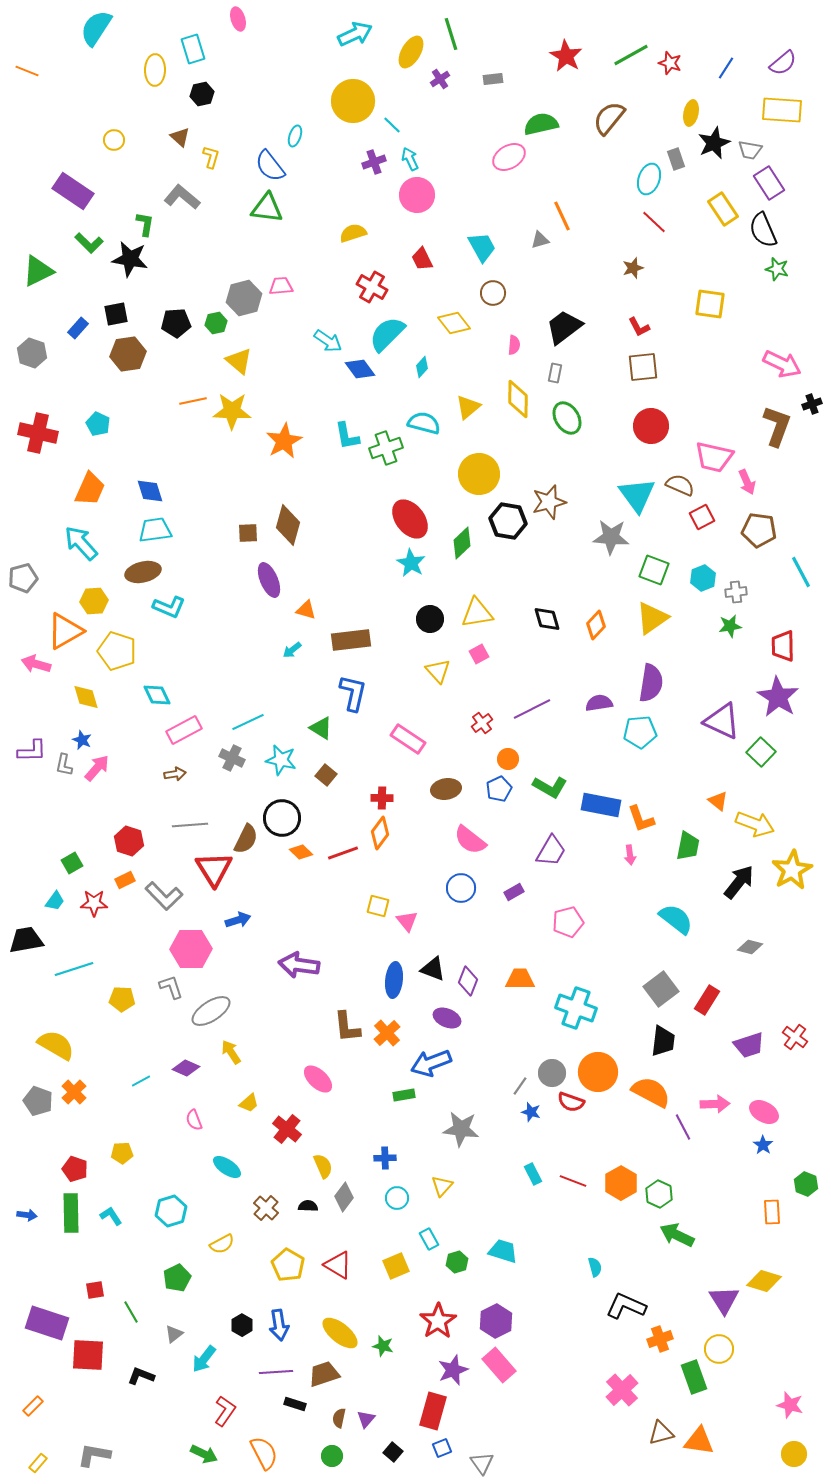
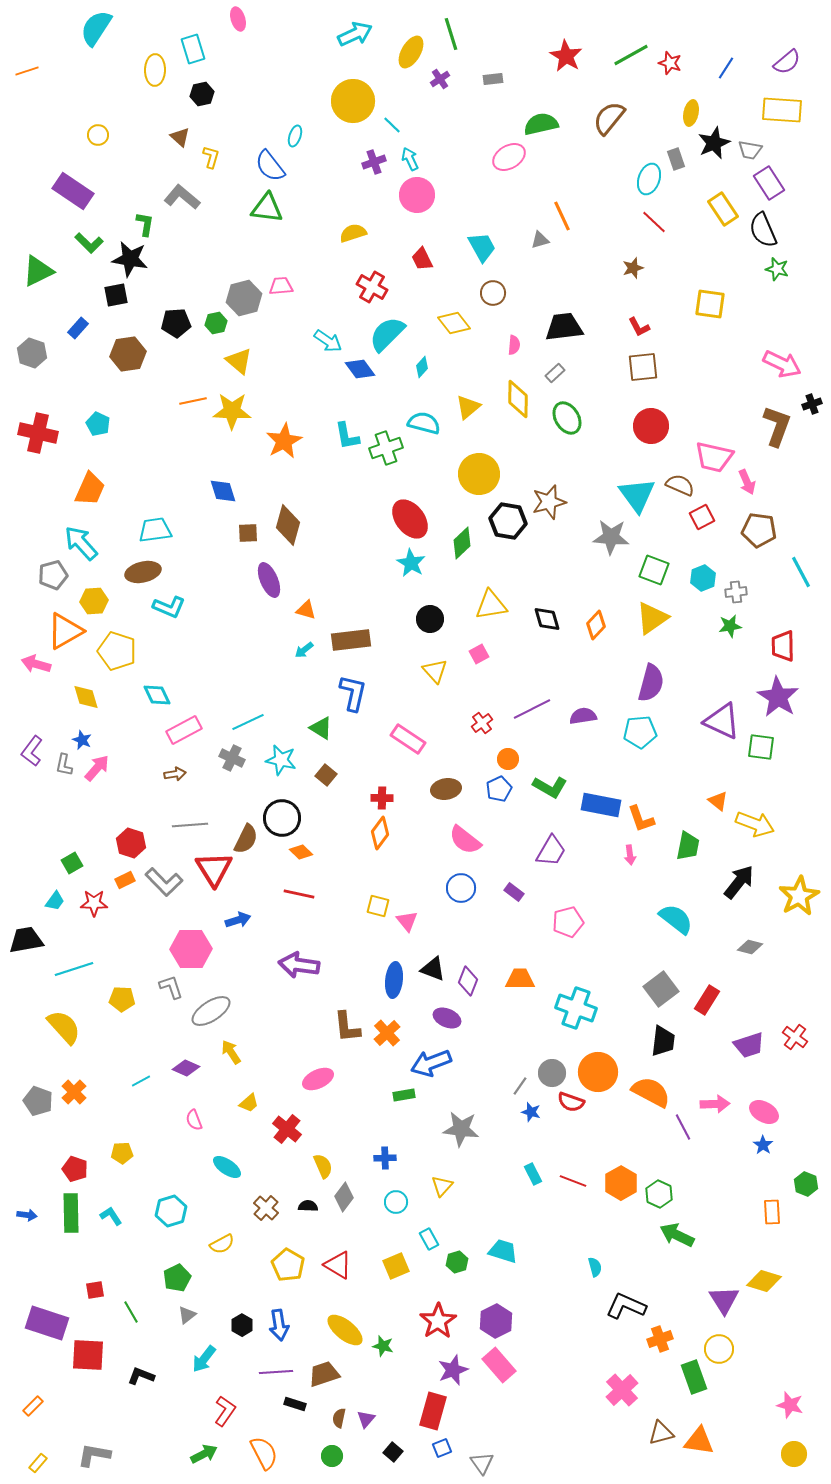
purple semicircle at (783, 63): moved 4 px right, 1 px up
orange line at (27, 71): rotated 40 degrees counterclockwise
yellow circle at (114, 140): moved 16 px left, 5 px up
black square at (116, 314): moved 19 px up
black trapezoid at (564, 327): rotated 30 degrees clockwise
gray rectangle at (555, 373): rotated 36 degrees clockwise
blue diamond at (150, 491): moved 73 px right
gray pentagon at (23, 578): moved 30 px right, 3 px up
yellow triangle at (477, 613): moved 14 px right, 8 px up
cyan arrow at (292, 650): moved 12 px right
yellow triangle at (438, 671): moved 3 px left
purple semicircle at (651, 683): rotated 6 degrees clockwise
purple semicircle at (599, 703): moved 16 px left, 13 px down
purple L-shape at (32, 751): rotated 128 degrees clockwise
green square at (761, 752): moved 5 px up; rotated 36 degrees counterclockwise
pink semicircle at (470, 840): moved 5 px left
red hexagon at (129, 841): moved 2 px right, 2 px down
red line at (343, 853): moved 44 px left, 41 px down; rotated 32 degrees clockwise
yellow star at (792, 870): moved 7 px right, 26 px down
purple rectangle at (514, 892): rotated 66 degrees clockwise
gray L-shape at (164, 896): moved 14 px up
yellow semicircle at (56, 1045): moved 8 px right, 18 px up; rotated 18 degrees clockwise
pink ellipse at (318, 1079): rotated 68 degrees counterclockwise
cyan circle at (397, 1198): moved 1 px left, 4 px down
yellow ellipse at (340, 1333): moved 5 px right, 3 px up
gray triangle at (174, 1334): moved 13 px right, 19 px up
green arrow at (204, 1454): rotated 52 degrees counterclockwise
